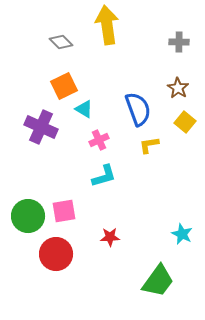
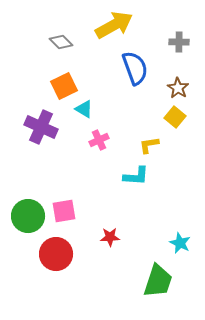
yellow arrow: moved 7 px right; rotated 69 degrees clockwise
blue semicircle: moved 3 px left, 41 px up
yellow square: moved 10 px left, 5 px up
cyan L-shape: moved 32 px right; rotated 20 degrees clockwise
cyan star: moved 2 px left, 9 px down
green trapezoid: rotated 18 degrees counterclockwise
